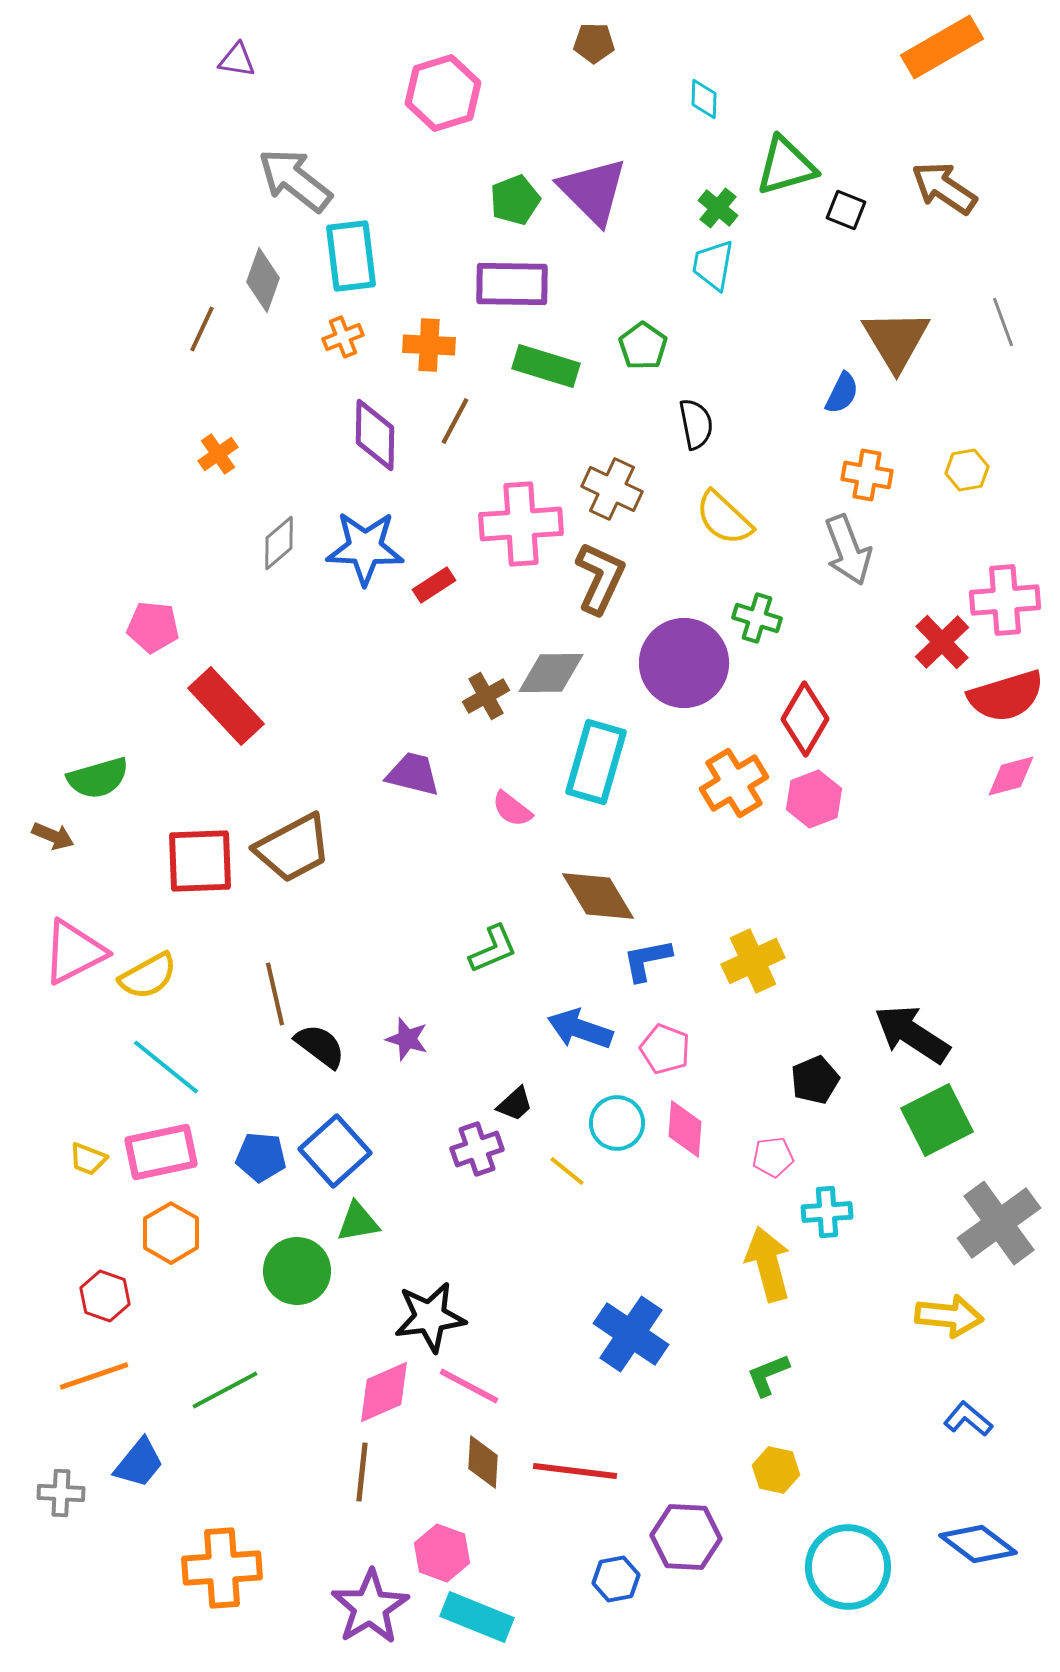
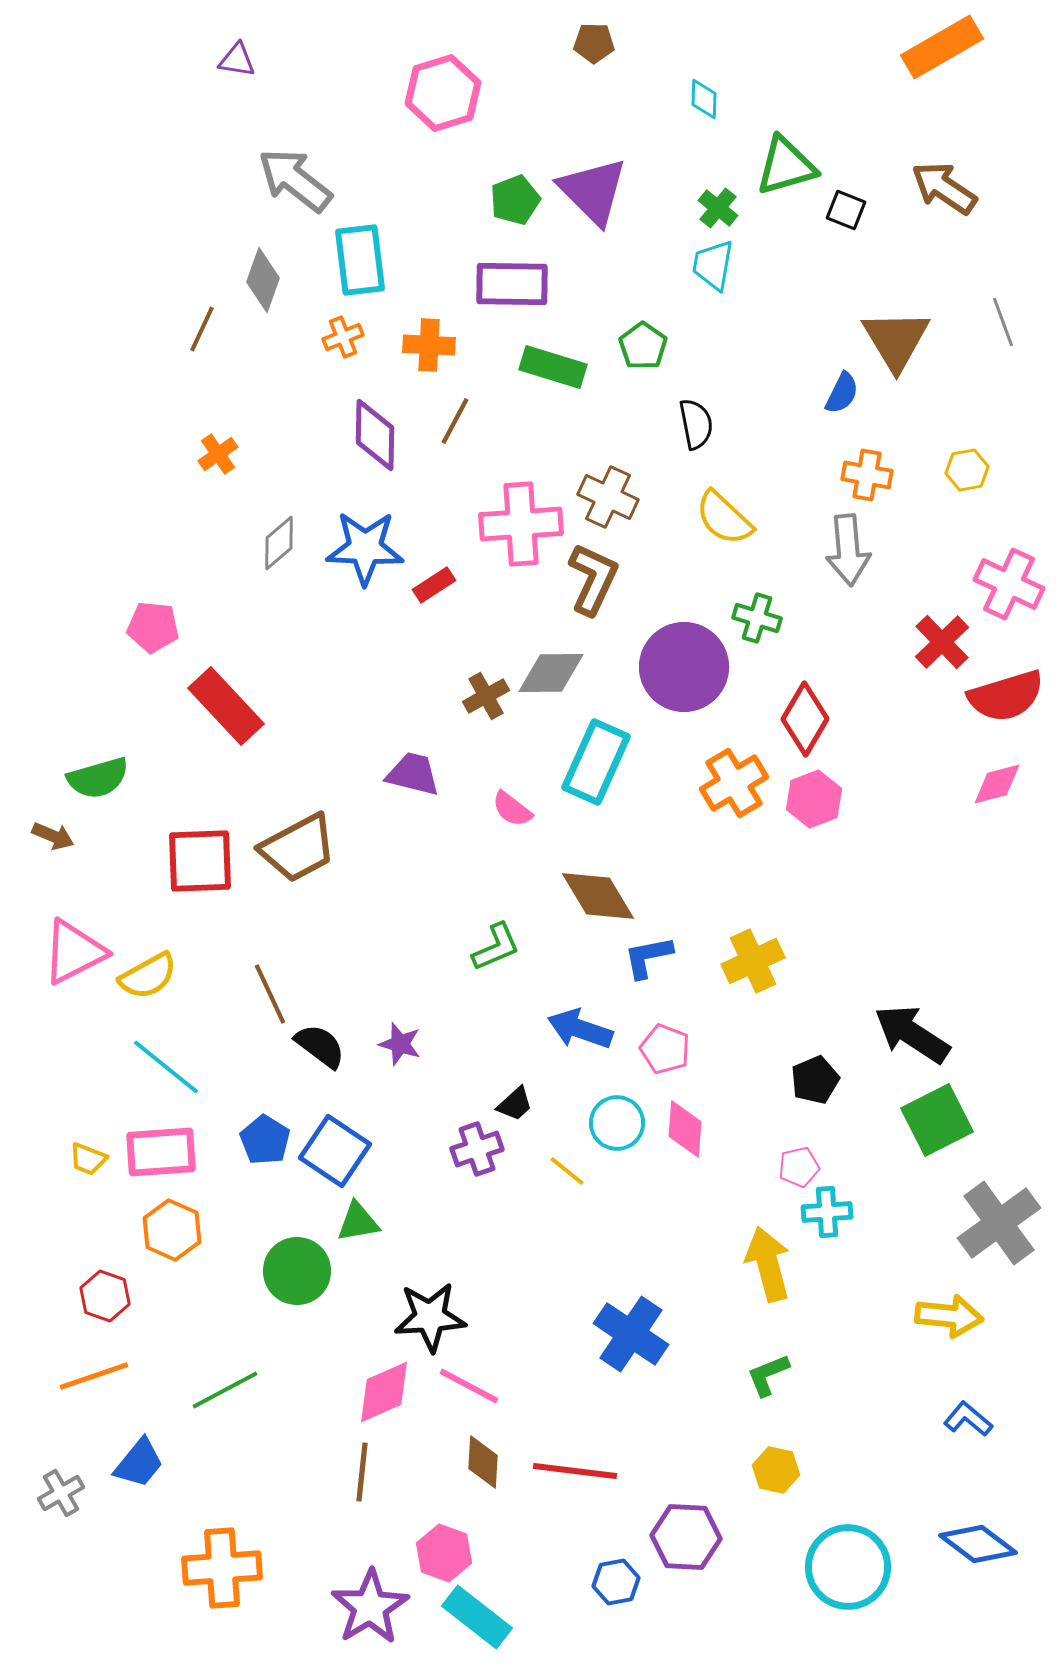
cyan rectangle at (351, 256): moved 9 px right, 4 px down
green rectangle at (546, 366): moved 7 px right, 1 px down
brown cross at (612, 489): moved 4 px left, 8 px down
gray arrow at (848, 550): rotated 16 degrees clockwise
brown L-shape at (600, 578): moved 7 px left, 1 px down
pink cross at (1005, 600): moved 4 px right, 16 px up; rotated 30 degrees clockwise
purple circle at (684, 663): moved 4 px down
cyan rectangle at (596, 762): rotated 8 degrees clockwise
pink diamond at (1011, 776): moved 14 px left, 8 px down
brown trapezoid at (293, 848): moved 5 px right
green L-shape at (493, 949): moved 3 px right, 2 px up
blue L-shape at (647, 960): moved 1 px right, 3 px up
brown line at (275, 994): moved 5 px left; rotated 12 degrees counterclockwise
purple star at (407, 1039): moved 7 px left, 5 px down
blue square at (335, 1151): rotated 14 degrees counterclockwise
pink rectangle at (161, 1152): rotated 8 degrees clockwise
blue pentagon at (261, 1157): moved 4 px right, 17 px up; rotated 27 degrees clockwise
pink pentagon at (773, 1157): moved 26 px right, 10 px down; rotated 6 degrees counterclockwise
orange hexagon at (171, 1233): moved 1 px right, 3 px up; rotated 6 degrees counterclockwise
black star at (430, 1317): rotated 4 degrees clockwise
gray cross at (61, 1493): rotated 33 degrees counterclockwise
pink hexagon at (442, 1553): moved 2 px right
blue hexagon at (616, 1579): moved 3 px down
cyan rectangle at (477, 1617): rotated 16 degrees clockwise
